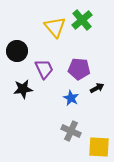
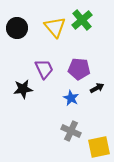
black circle: moved 23 px up
yellow square: rotated 15 degrees counterclockwise
